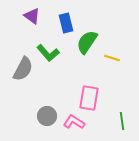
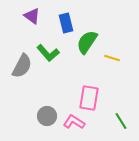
gray semicircle: moved 1 px left, 3 px up
green line: moved 1 px left; rotated 24 degrees counterclockwise
